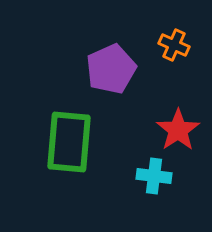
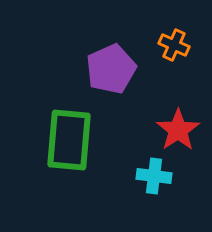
green rectangle: moved 2 px up
